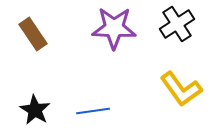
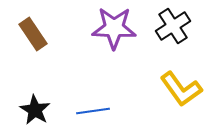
black cross: moved 4 px left, 2 px down
